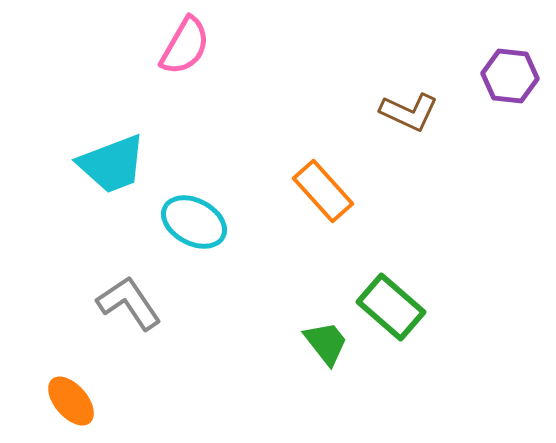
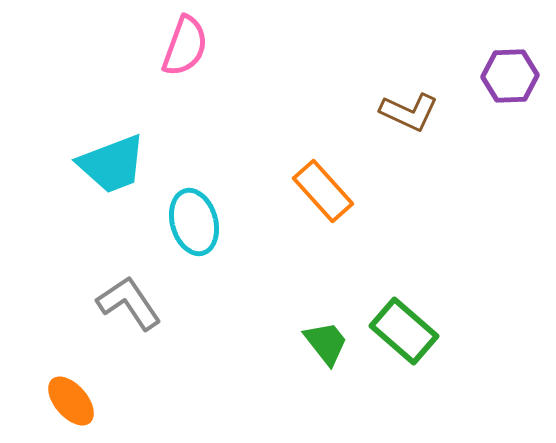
pink semicircle: rotated 10 degrees counterclockwise
purple hexagon: rotated 8 degrees counterclockwise
cyan ellipse: rotated 46 degrees clockwise
green rectangle: moved 13 px right, 24 px down
